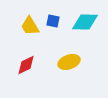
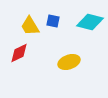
cyan diamond: moved 5 px right; rotated 12 degrees clockwise
red diamond: moved 7 px left, 12 px up
